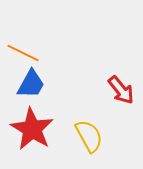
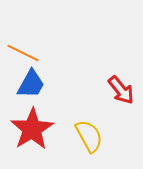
red star: rotated 9 degrees clockwise
